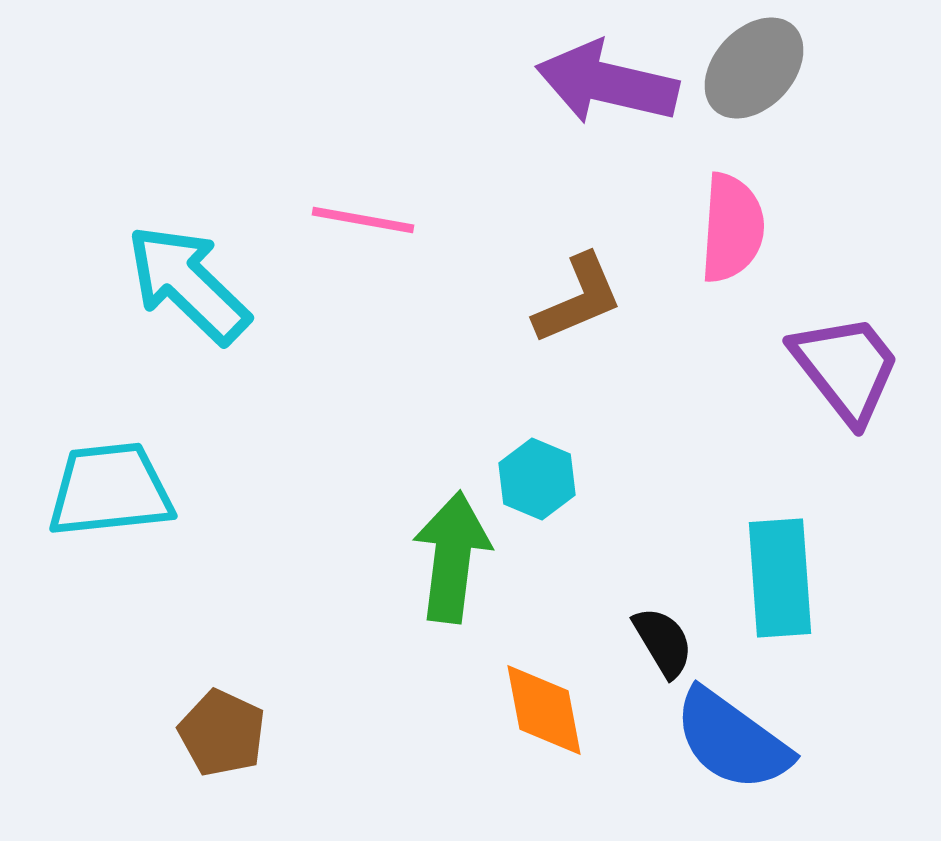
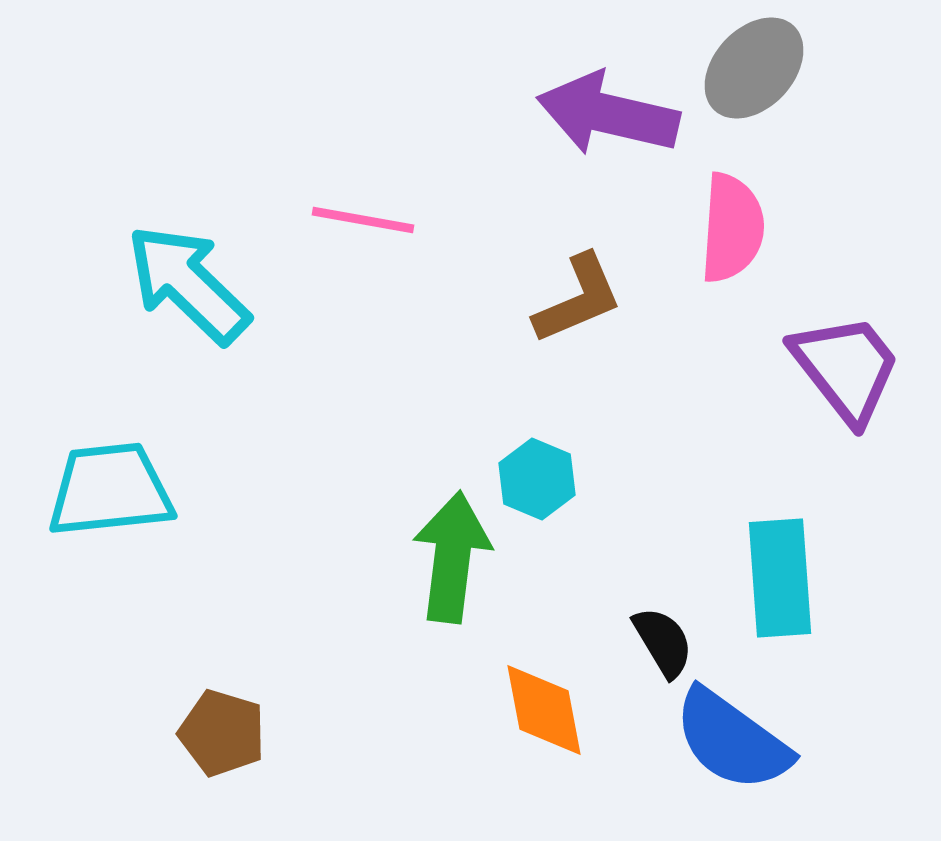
purple arrow: moved 1 px right, 31 px down
brown pentagon: rotated 8 degrees counterclockwise
